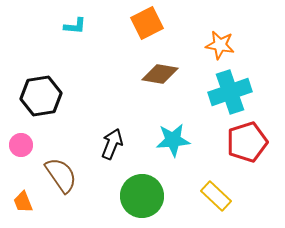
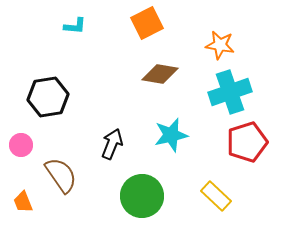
black hexagon: moved 7 px right, 1 px down
cyan star: moved 2 px left, 5 px up; rotated 8 degrees counterclockwise
